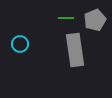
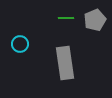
gray rectangle: moved 10 px left, 13 px down
